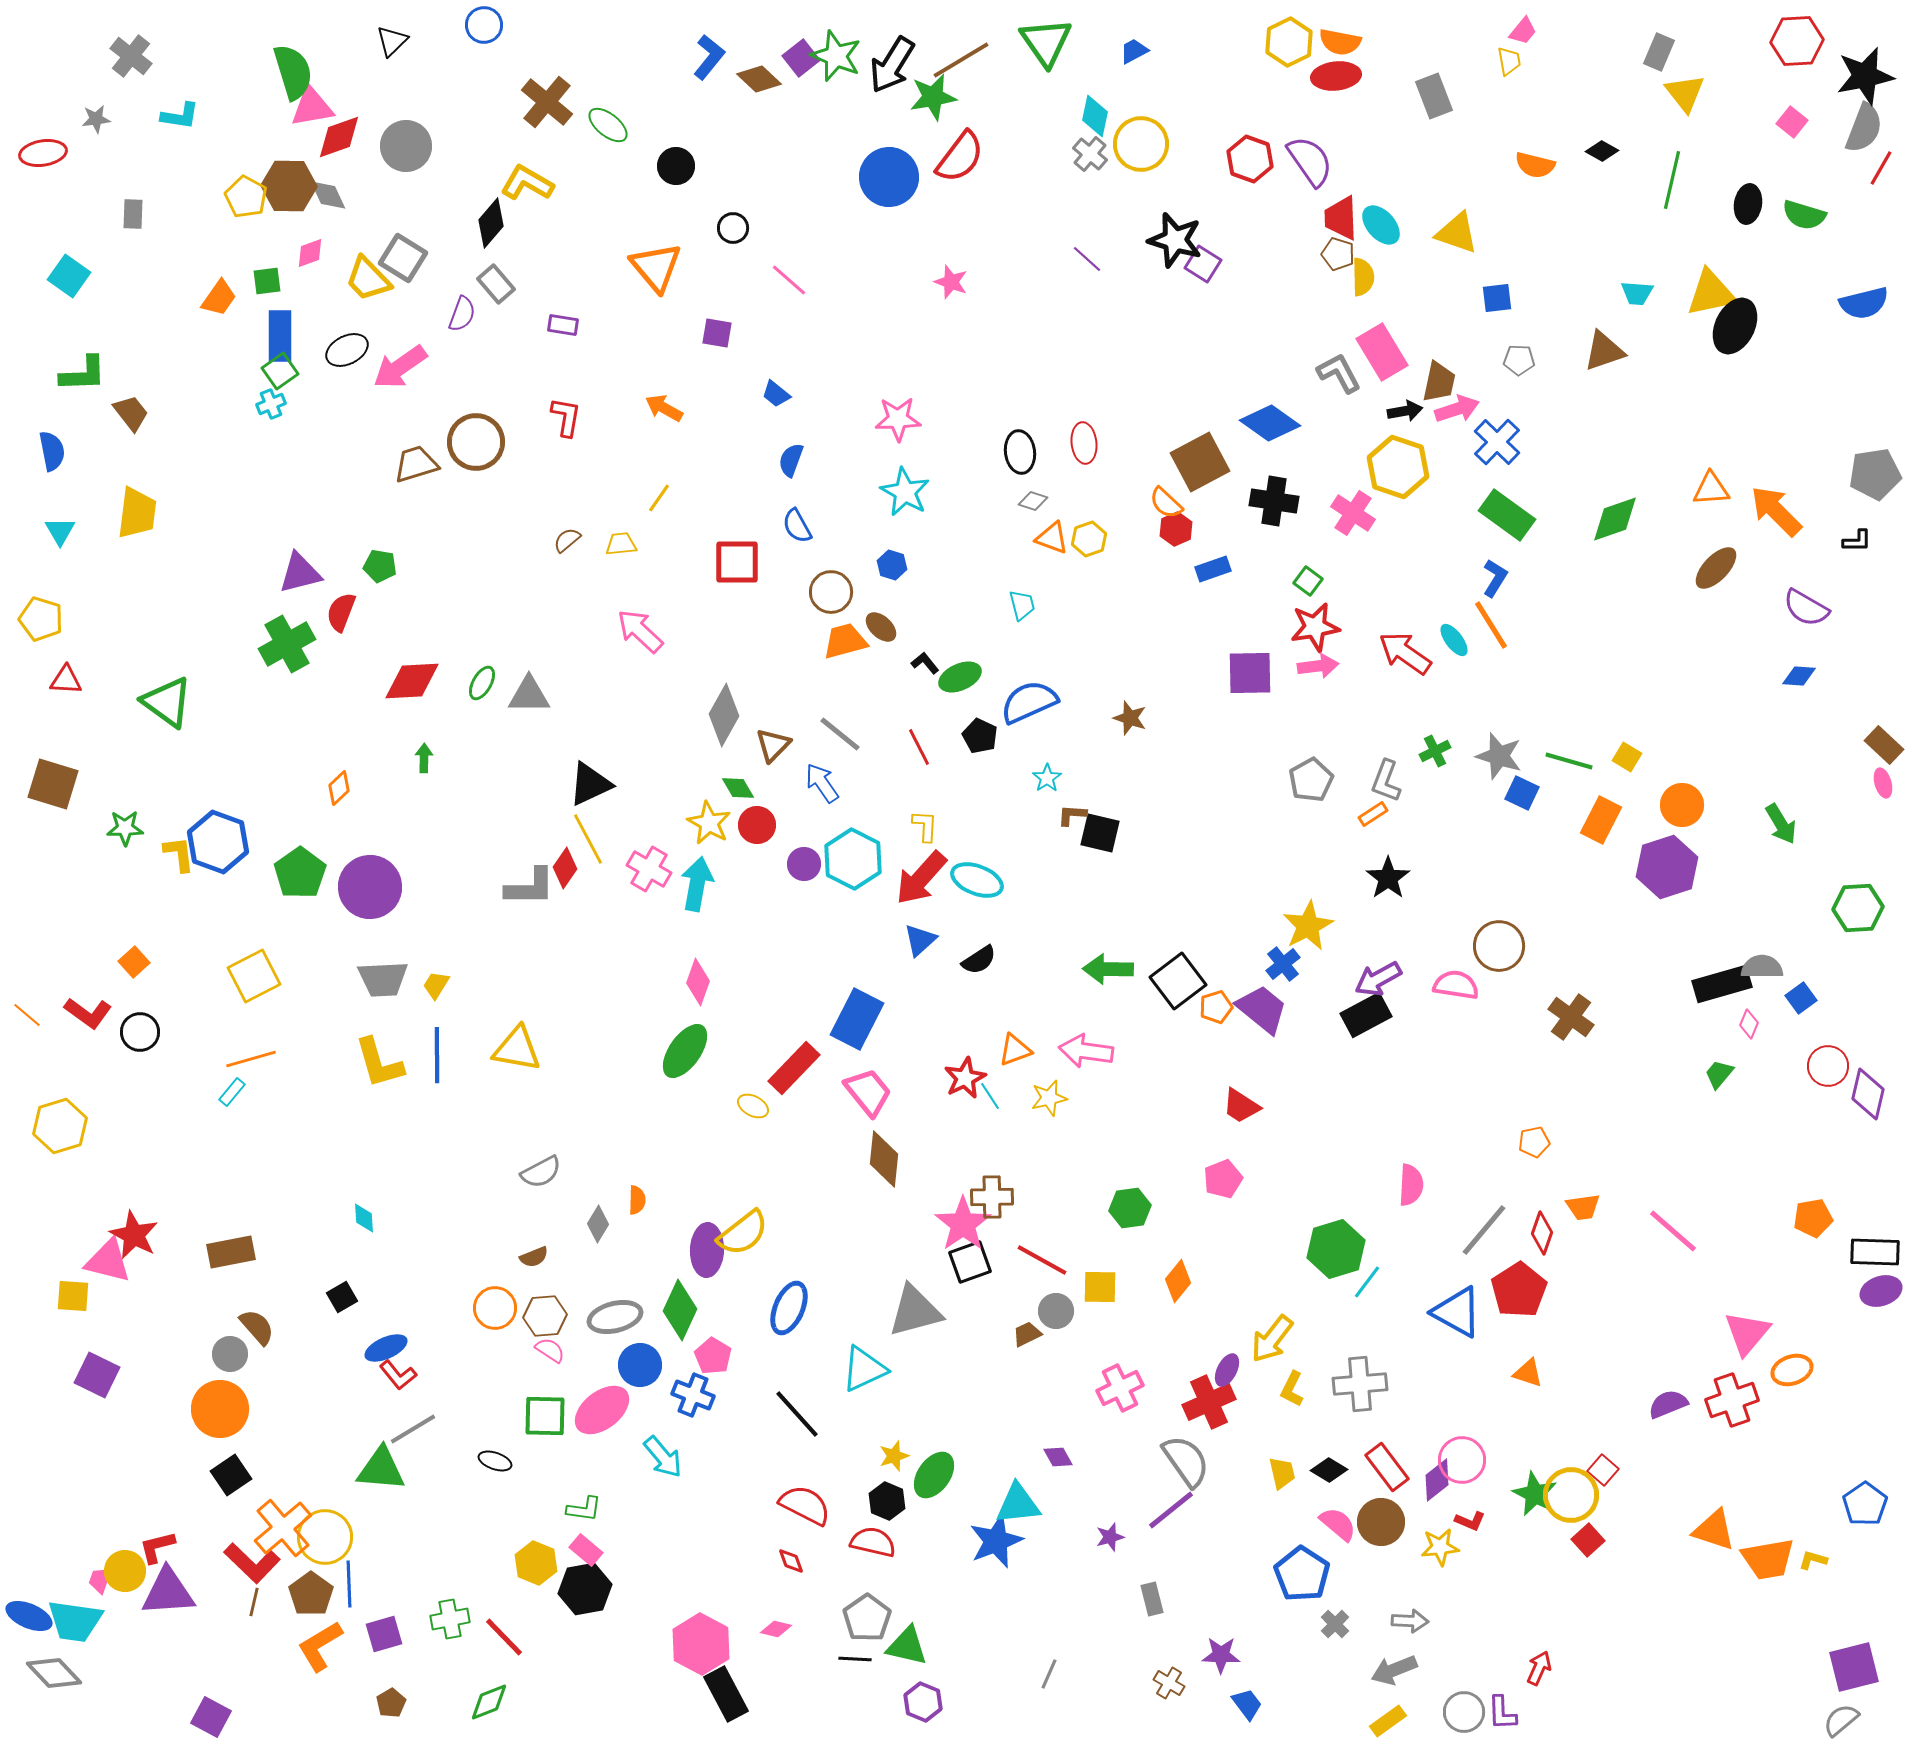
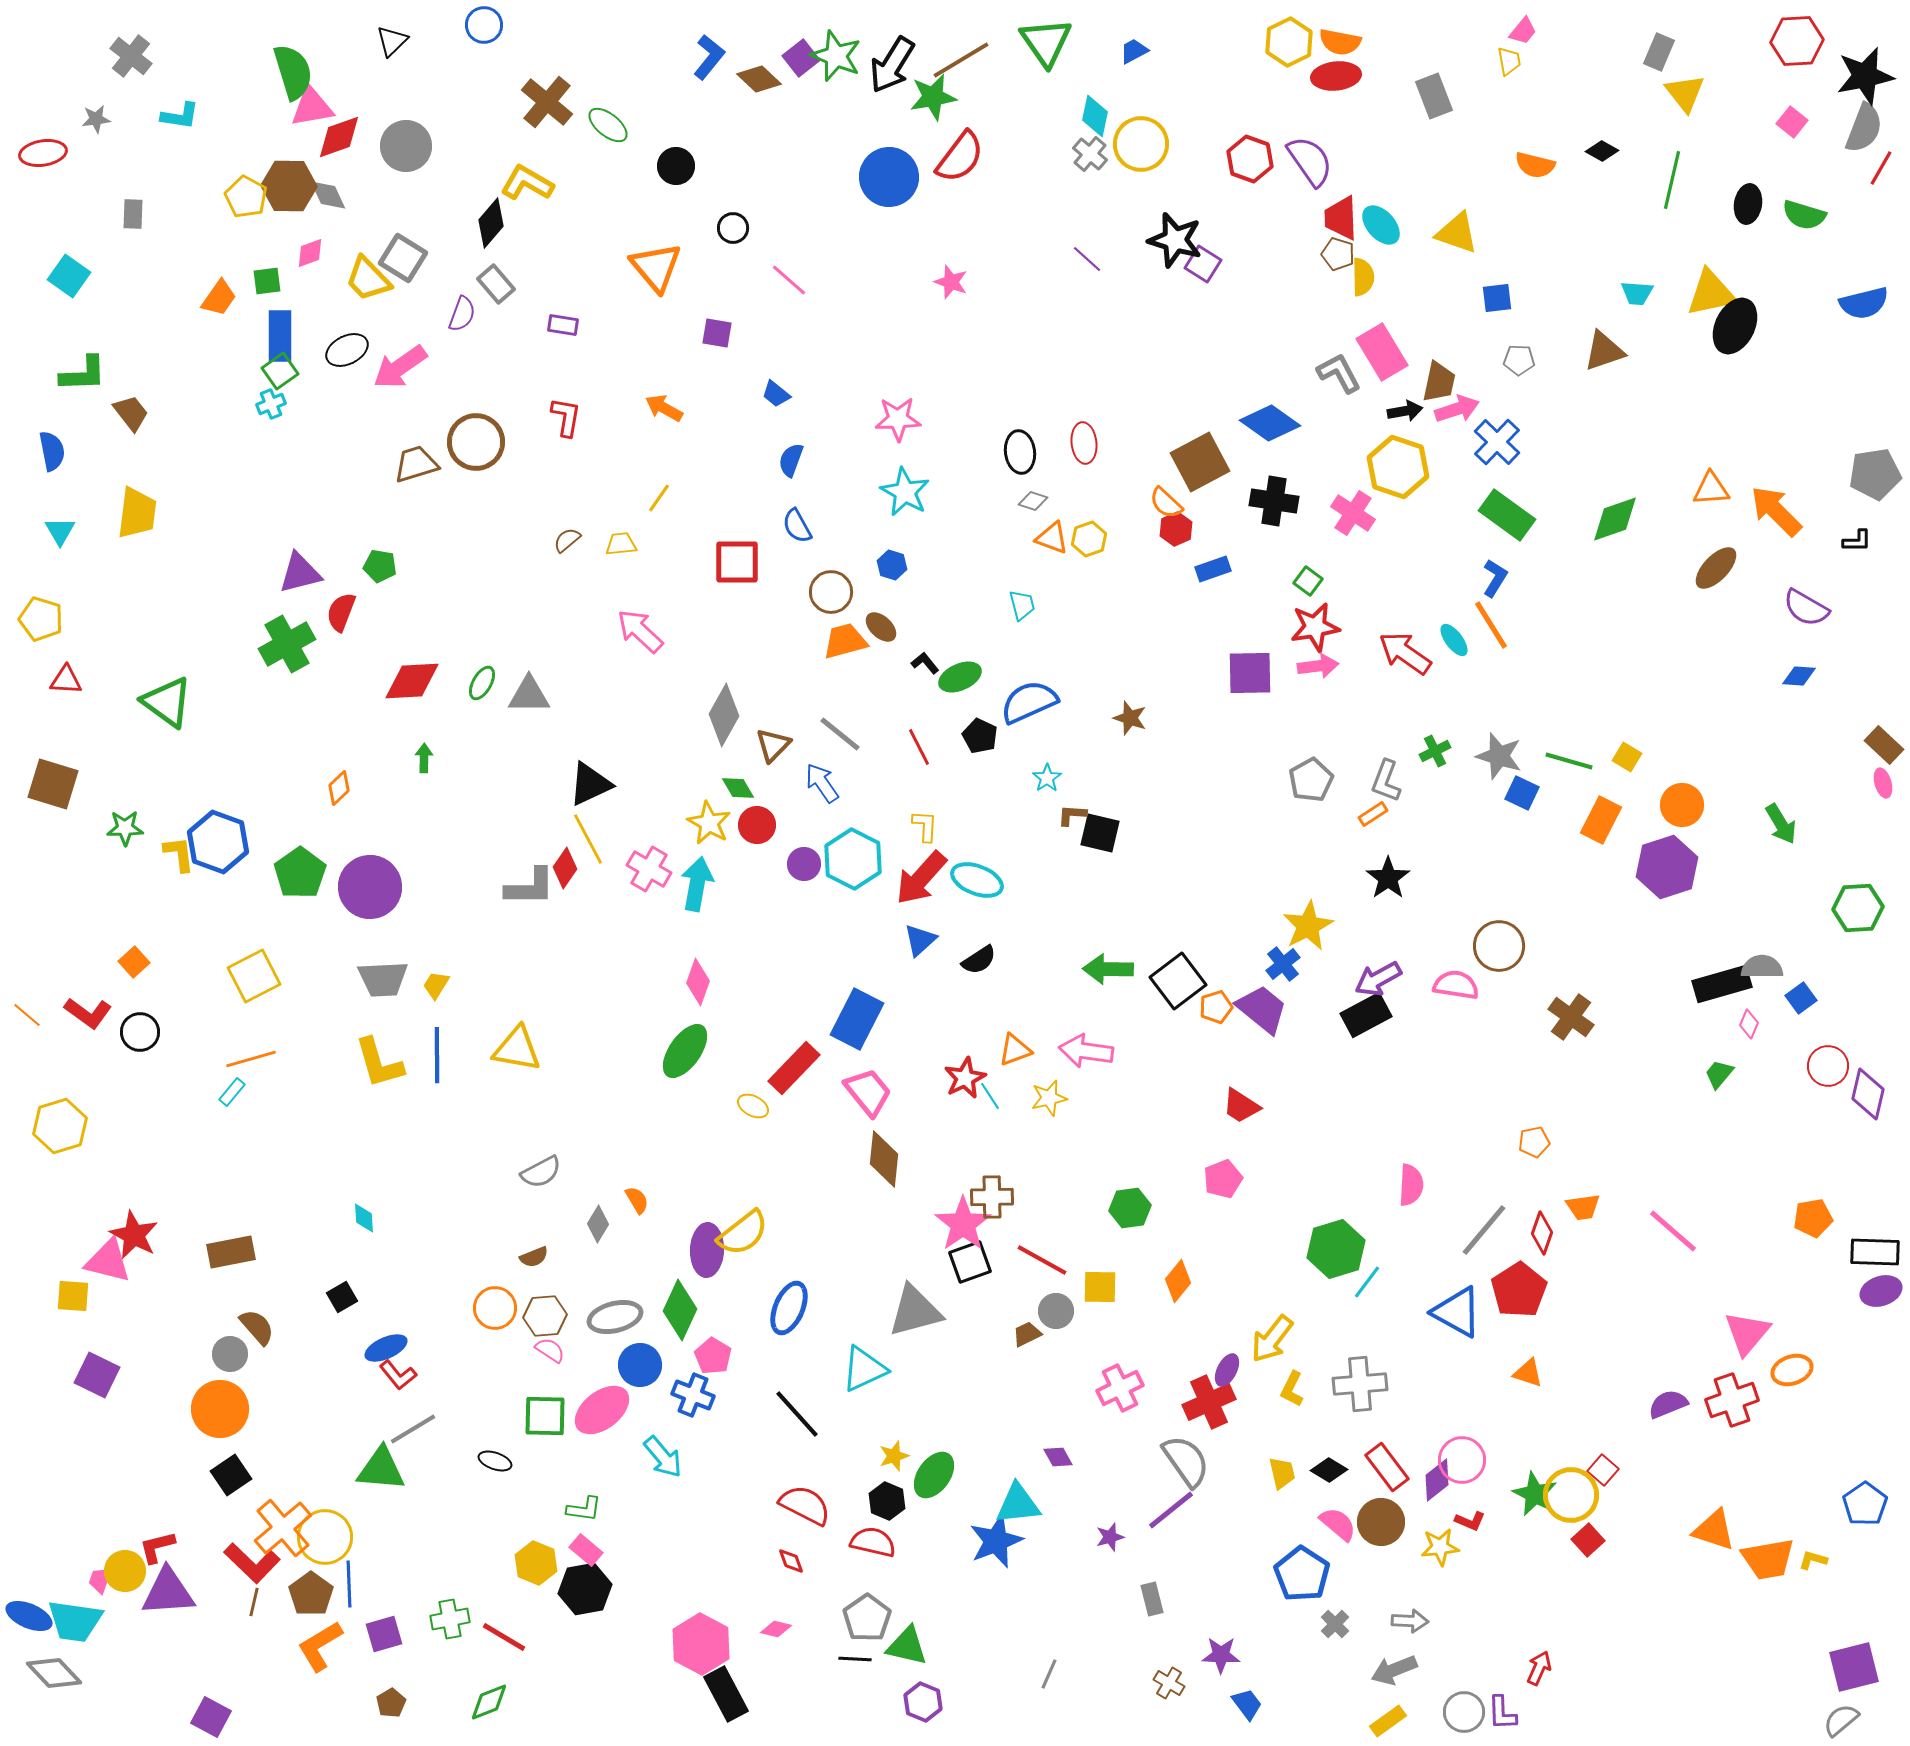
orange semicircle at (637, 1200): rotated 32 degrees counterclockwise
red line at (504, 1637): rotated 15 degrees counterclockwise
